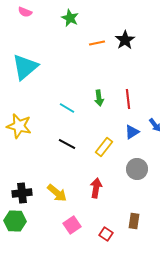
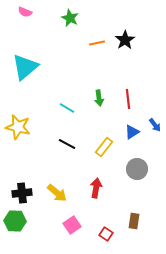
yellow star: moved 1 px left, 1 px down
